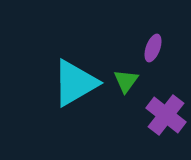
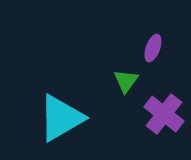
cyan triangle: moved 14 px left, 35 px down
purple cross: moved 2 px left, 1 px up
